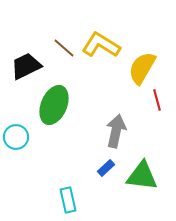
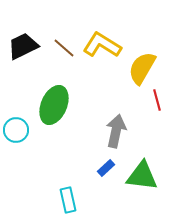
yellow L-shape: moved 1 px right
black trapezoid: moved 3 px left, 20 px up
cyan circle: moved 7 px up
